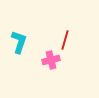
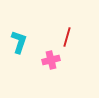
red line: moved 2 px right, 3 px up
